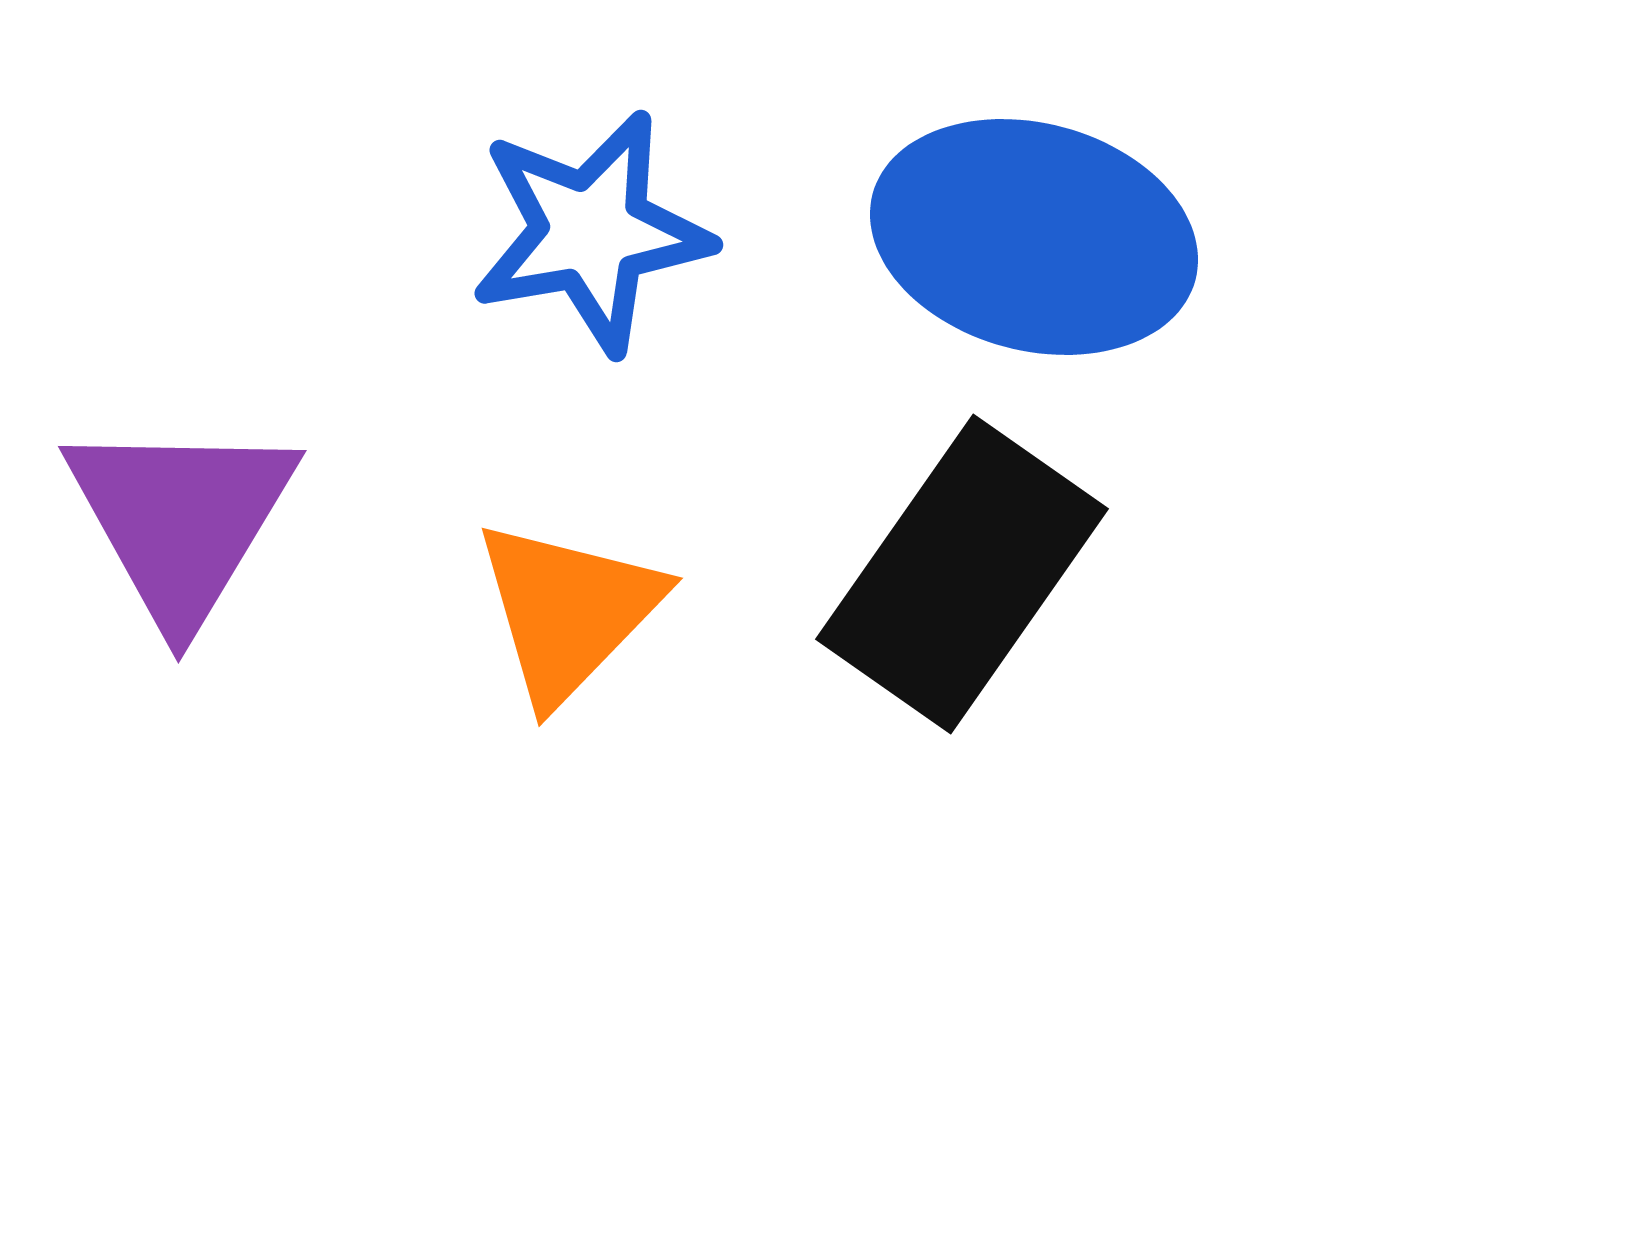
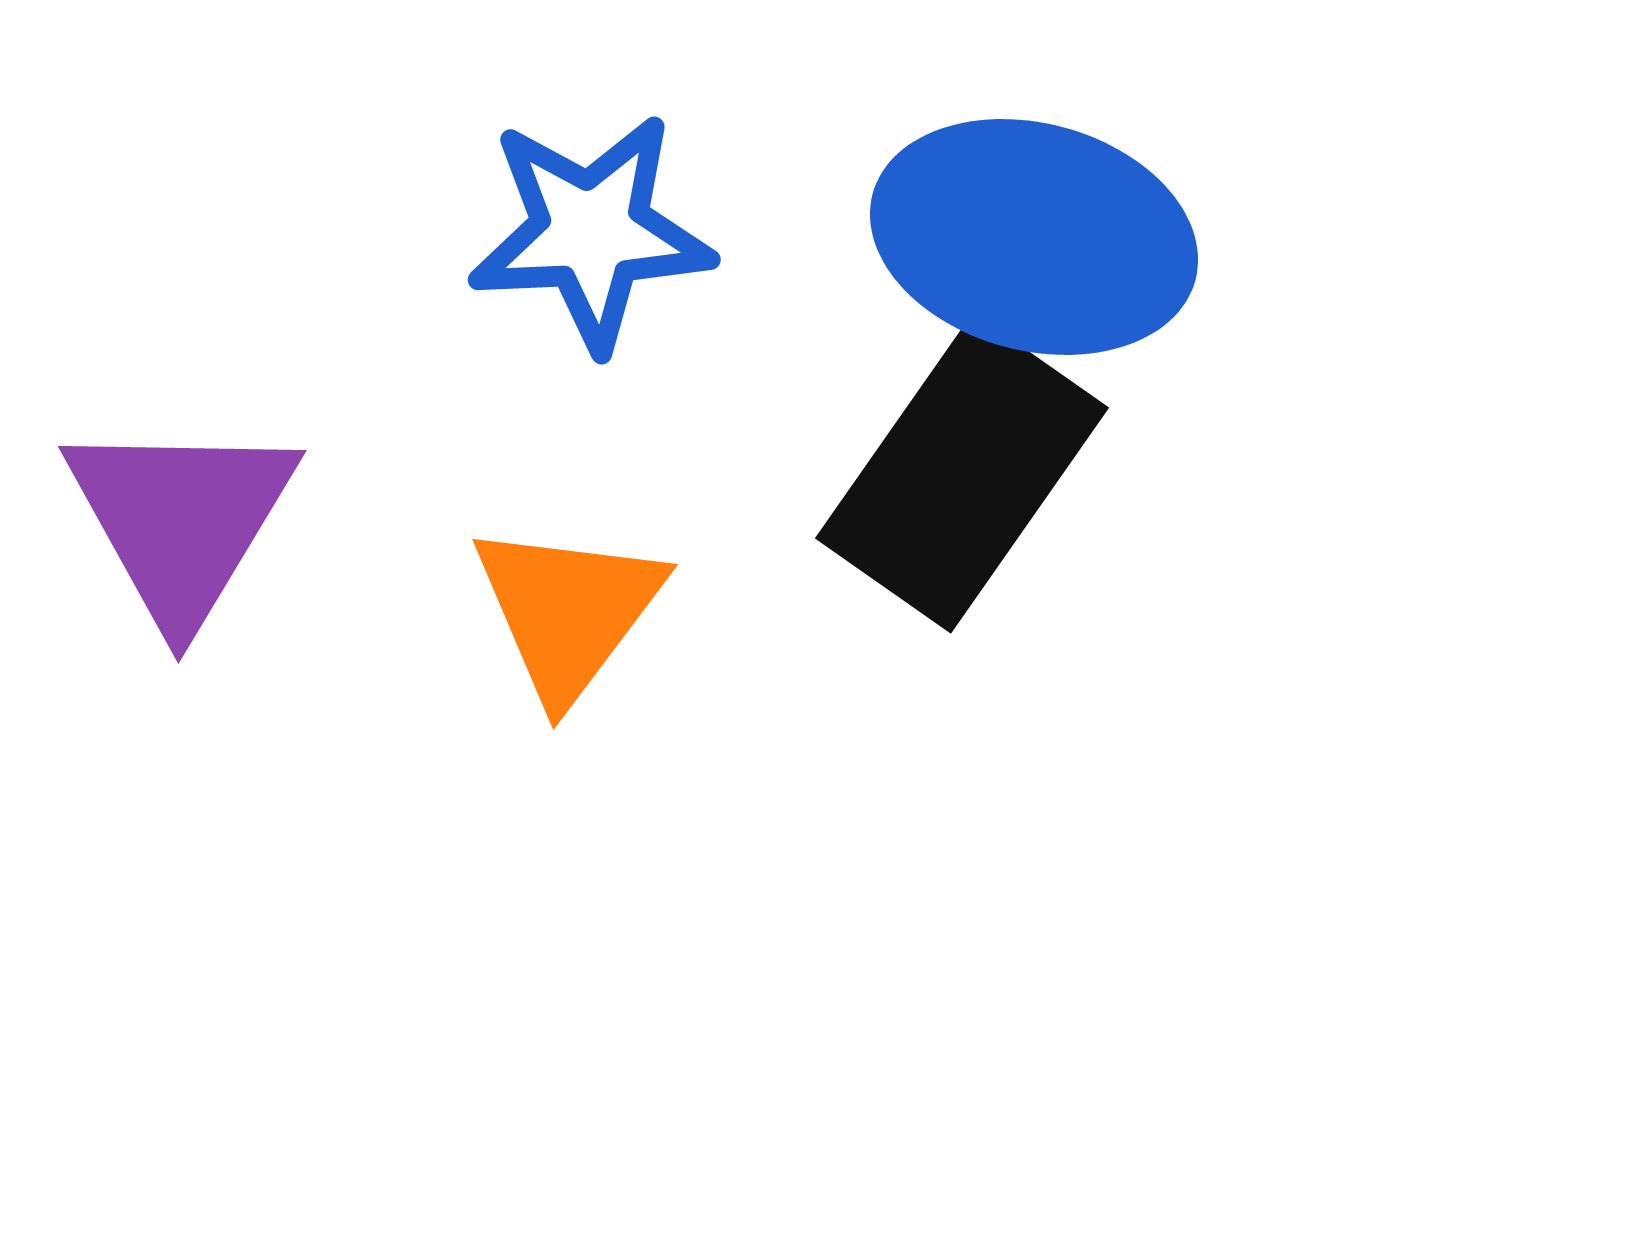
blue star: rotated 7 degrees clockwise
black rectangle: moved 101 px up
orange triangle: rotated 7 degrees counterclockwise
